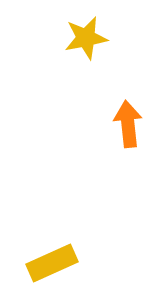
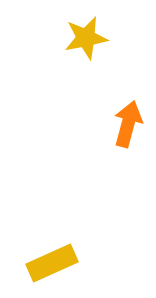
orange arrow: rotated 21 degrees clockwise
